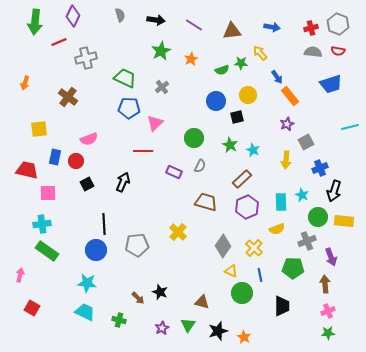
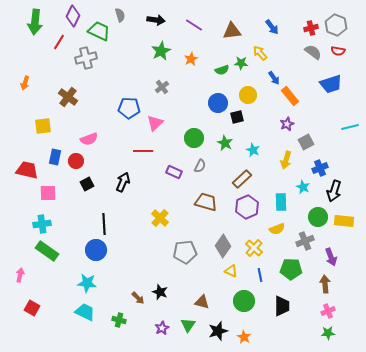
gray hexagon at (338, 24): moved 2 px left, 1 px down
blue arrow at (272, 27): rotated 42 degrees clockwise
red line at (59, 42): rotated 35 degrees counterclockwise
gray semicircle at (313, 52): rotated 30 degrees clockwise
blue arrow at (277, 77): moved 3 px left, 1 px down
green trapezoid at (125, 78): moved 26 px left, 47 px up
blue circle at (216, 101): moved 2 px right, 2 px down
yellow square at (39, 129): moved 4 px right, 3 px up
green star at (230, 145): moved 5 px left, 2 px up
yellow arrow at (286, 160): rotated 12 degrees clockwise
cyan star at (302, 195): moved 1 px right, 8 px up
yellow cross at (178, 232): moved 18 px left, 14 px up
gray cross at (307, 241): moved 2 px left
gray pentagon at (137, 245): moved 48 px right, 7 px down
green pentagon at (293, 268): moved 2 px left, 1 px down
green circle at (242, 293): moved 2 px right, 8 px down
